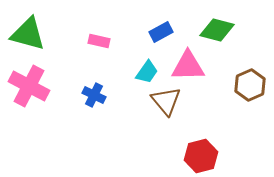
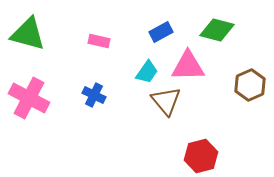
pink cross: moved 12 px down
